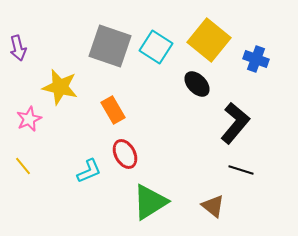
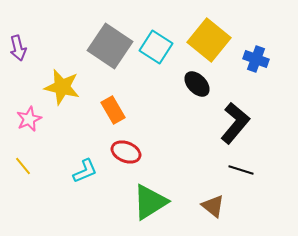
gray square: rotated 15 degrees clockwise
yellow star: moved 2 px right
red ellipse: moved 1 px right, 2 px up; rotated 40 degrees counterclockwise
cyan L-shape: moved 4 px left
